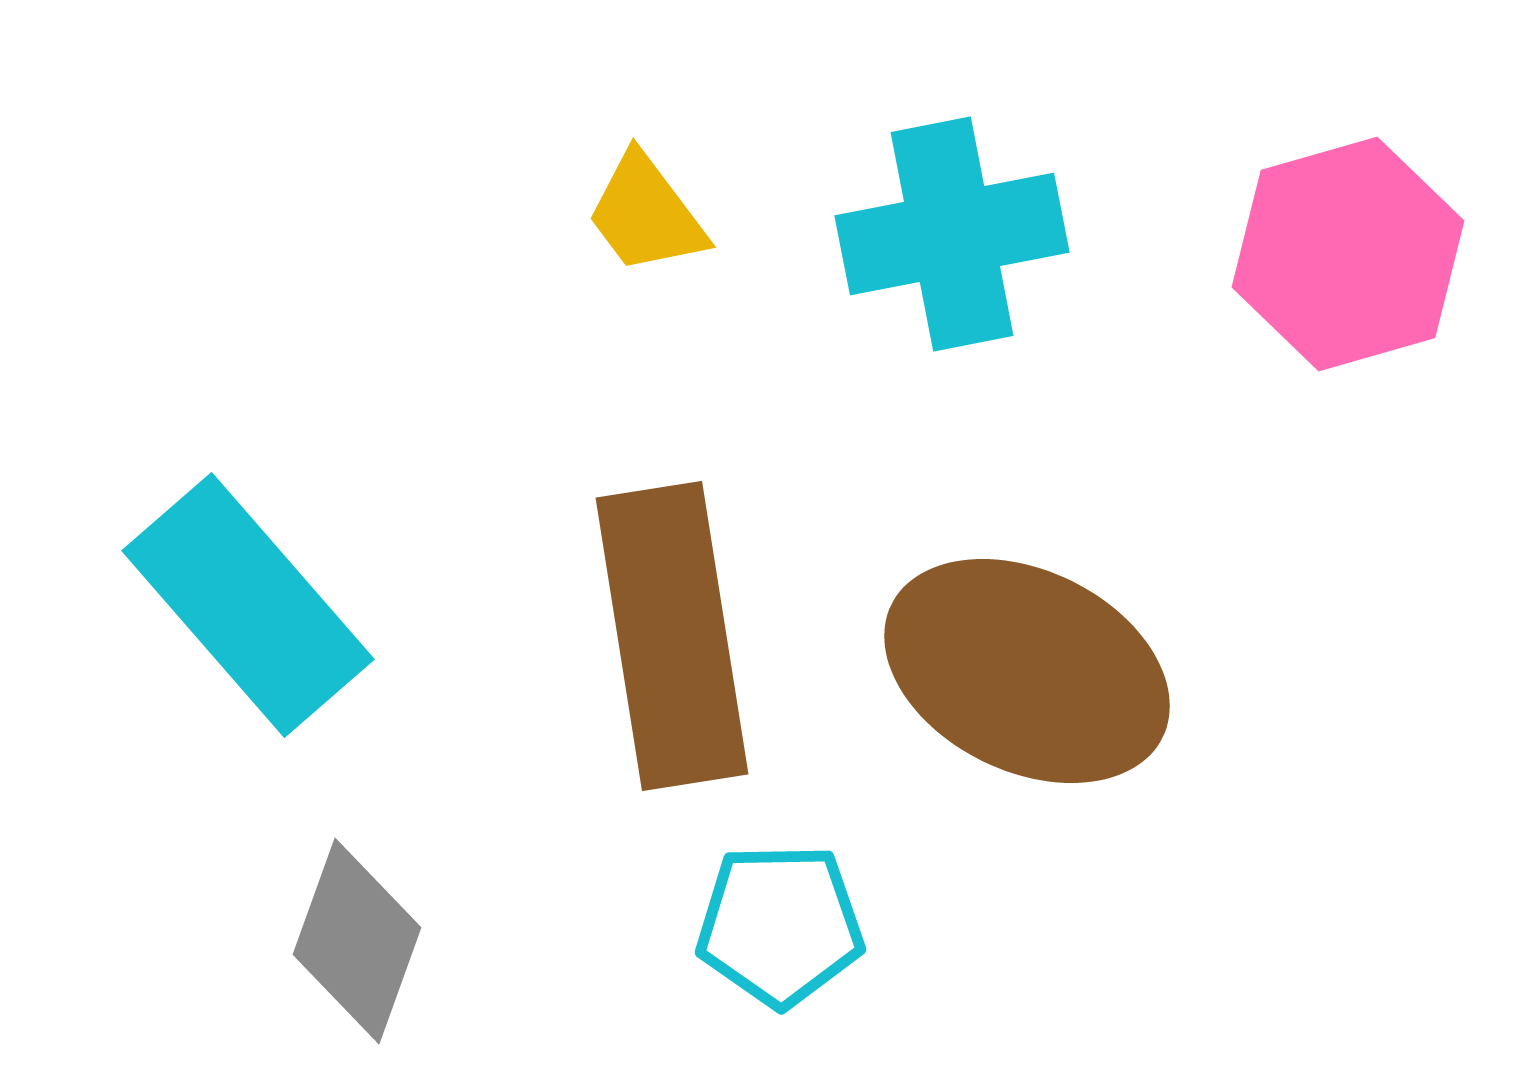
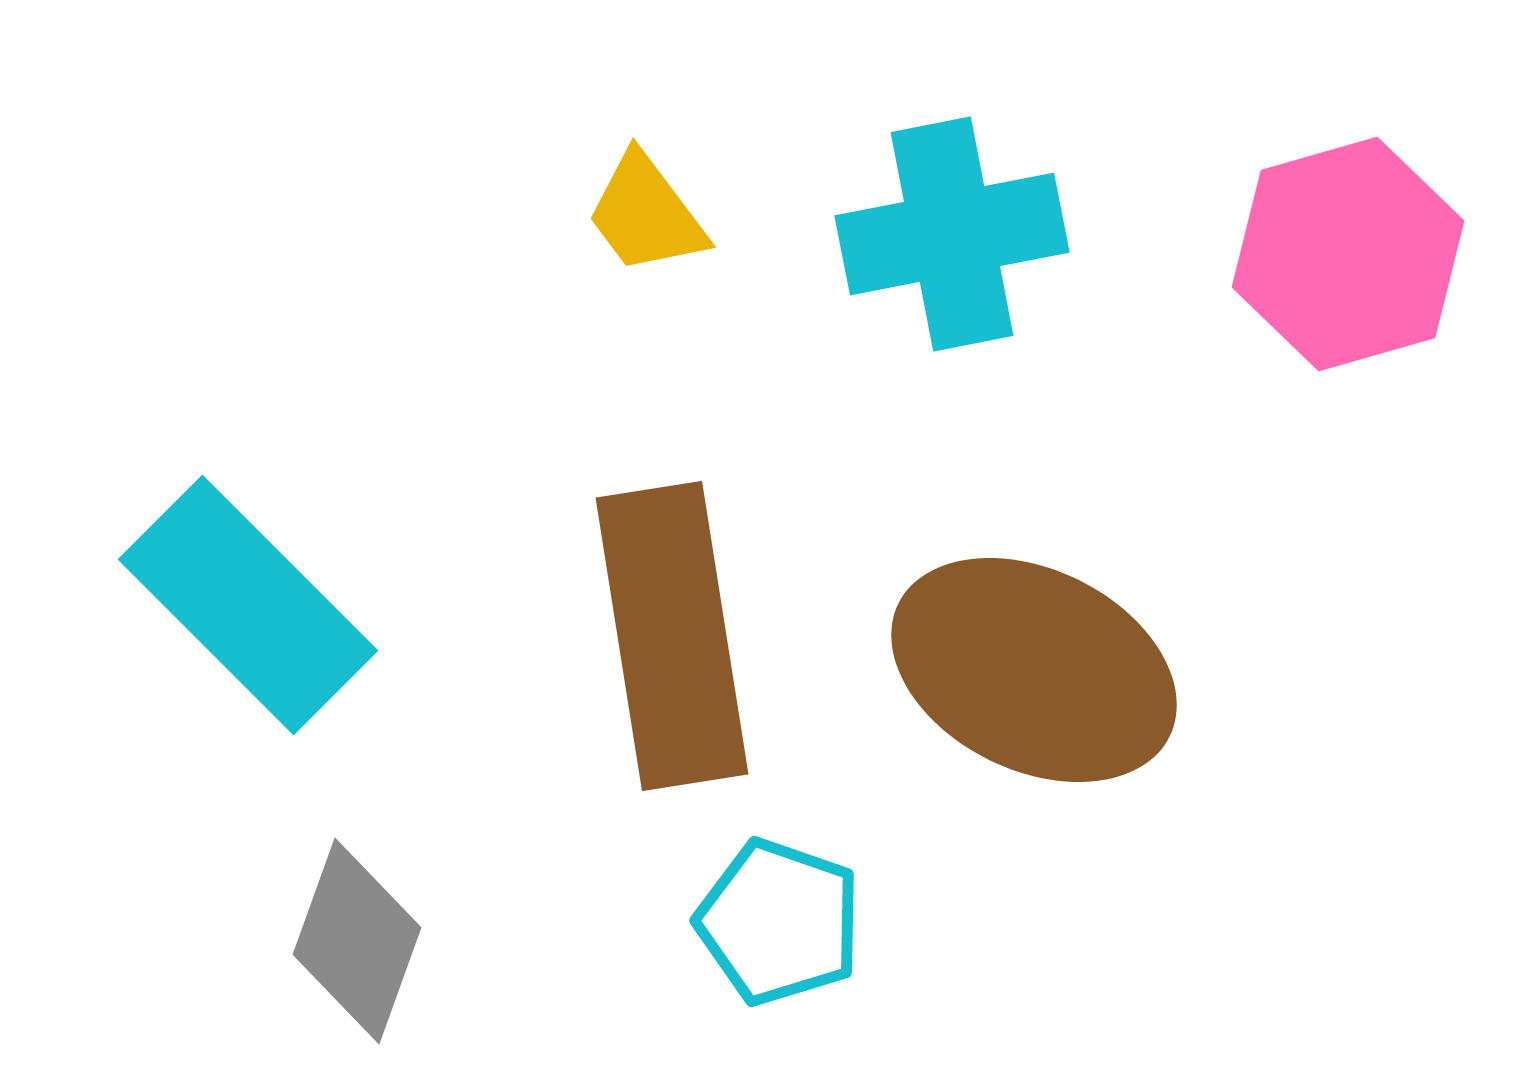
cyan rectangle: rotated 4 degrees counterclockwise
brown ellipse: moved 7 px right, 1 px up
cyan pentagon: moved 1 px left, 3 px up; rotated 20 degrees clockwise
